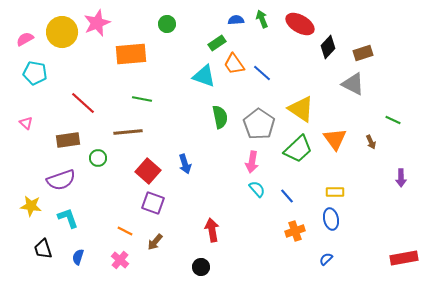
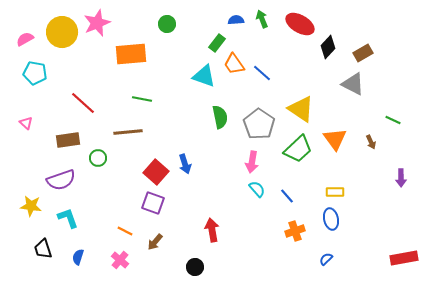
green rectangle at (217, 43): rotated 18 degrees counterclockwise
brown rectangle at (363, 53): rotated 12 degrees counterclockwise
red square at (148, 171): moved 8 px right, 1 px down
black circle at (201, 267): moved 6 px left
